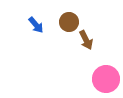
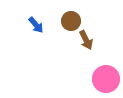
brown circle: moved 2 px right, 1 px up
